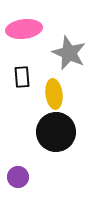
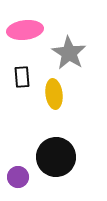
pink ellipse: moved 1 px right, 1 px down
gray star: rotated 8 degrees clockwise
black circle: moved 25 px down
